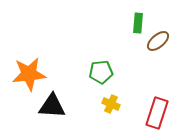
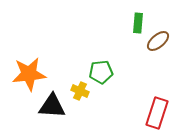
yellow cross: moved 31 px left, 13 px up
